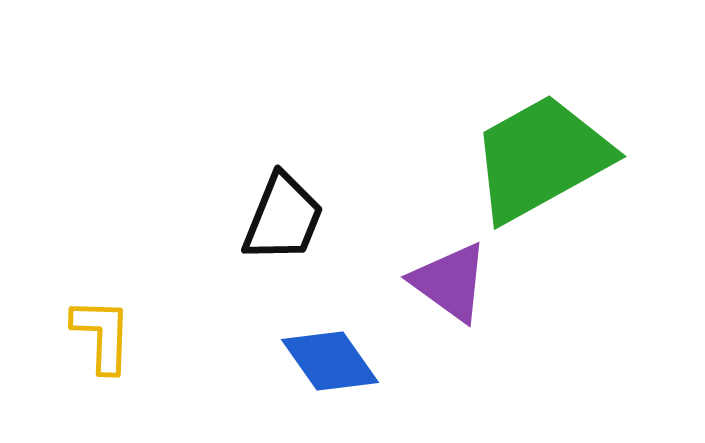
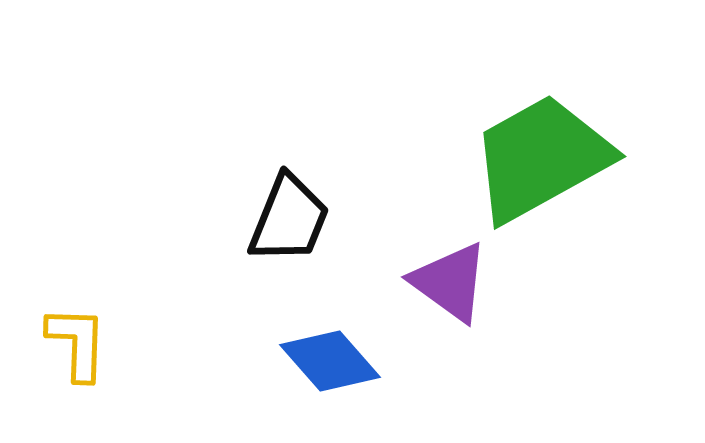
black trapezoid: moved 6 px right, 1 px down
yellow L-shape: moved 25 px left, 8 px down
blue diamond: rotated 6 degrees counterclockwise
